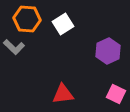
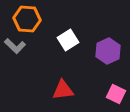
white square: moved 5 px right, 16 px down
gray L-shape: moved 1 px right, 1 px up
red triangle: moved 4 px up
